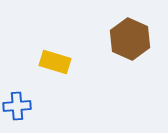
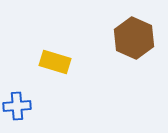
brown hexagon: moved 4 px right, 1 px up
